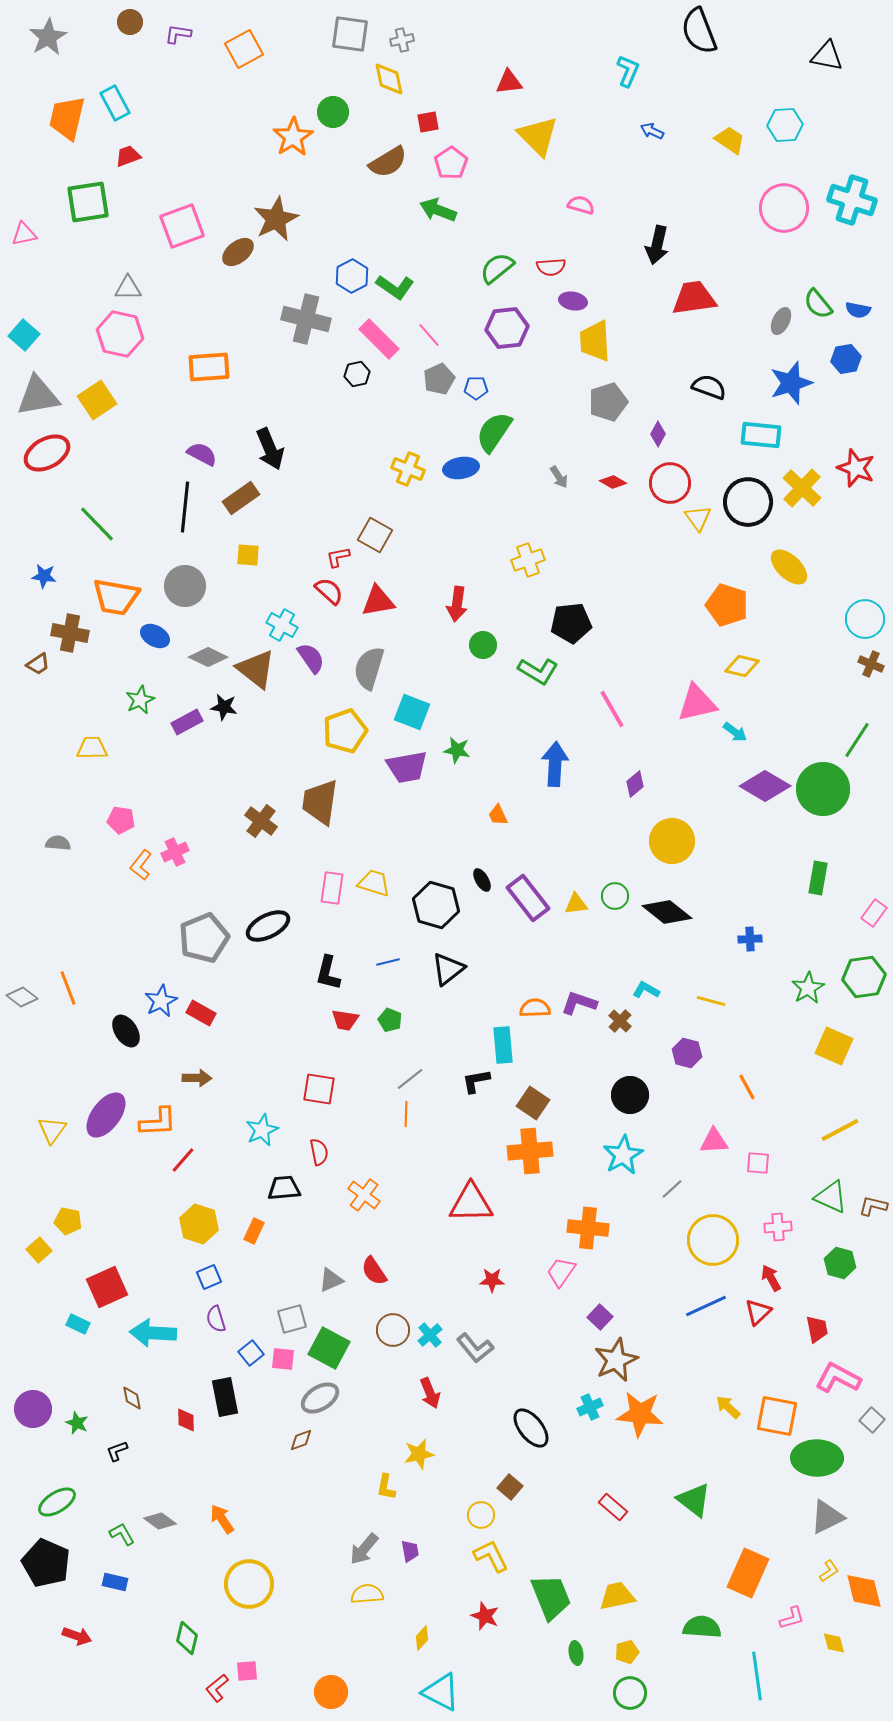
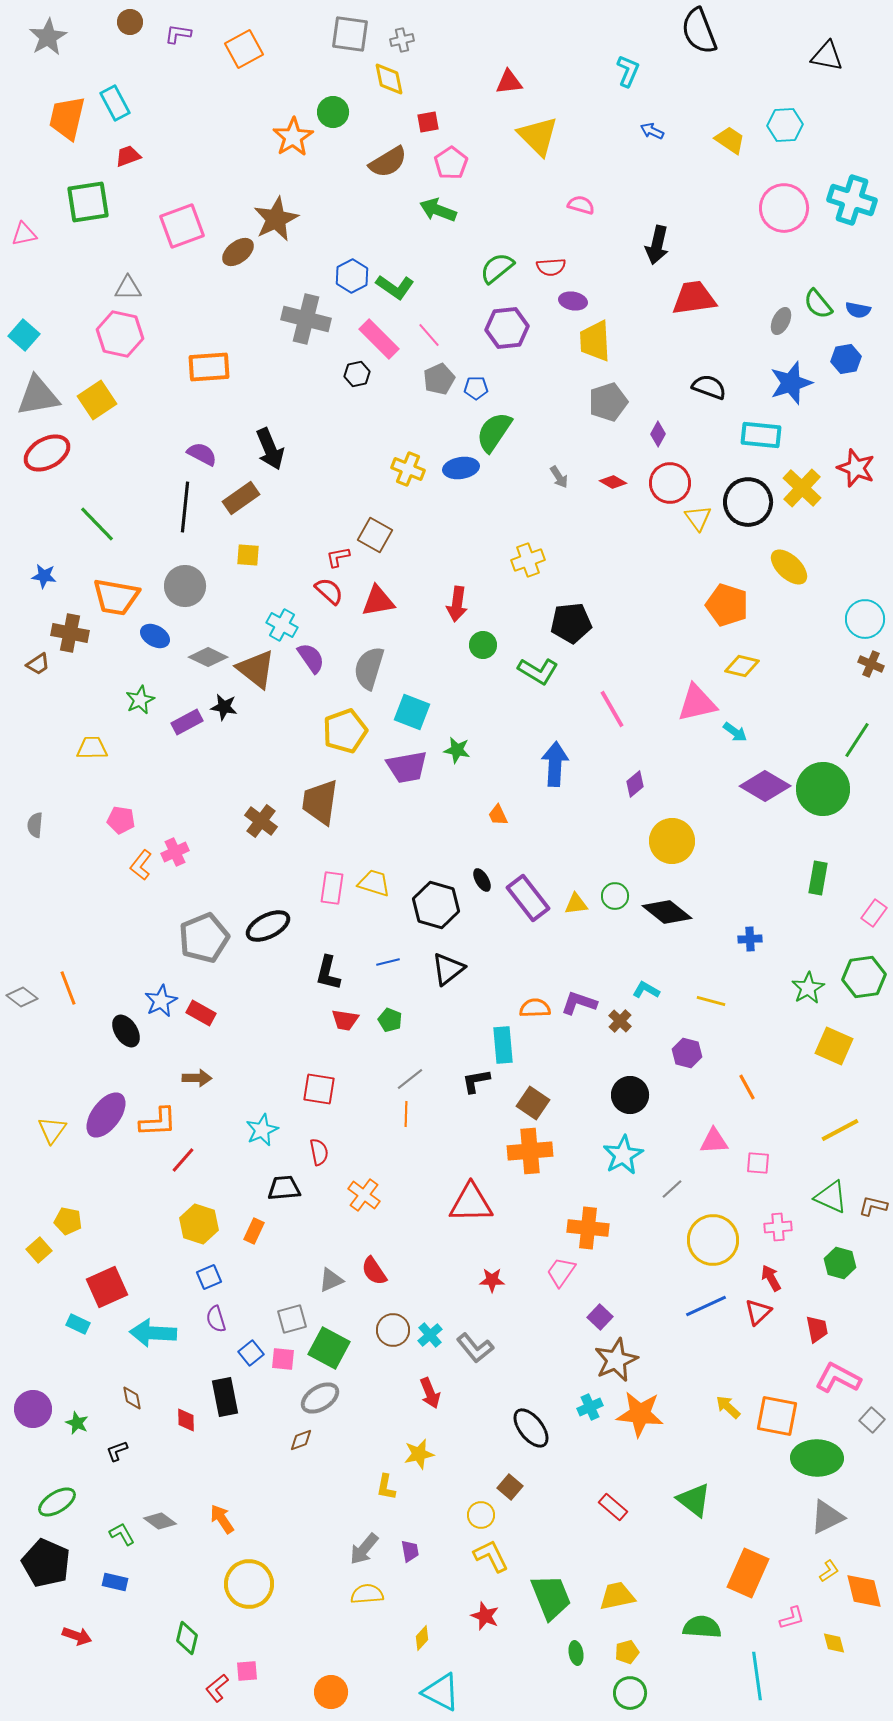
gray semicircle at (58, 843): moved 23 px left, 18 px up; rotated 90 degrees counterclockwise
